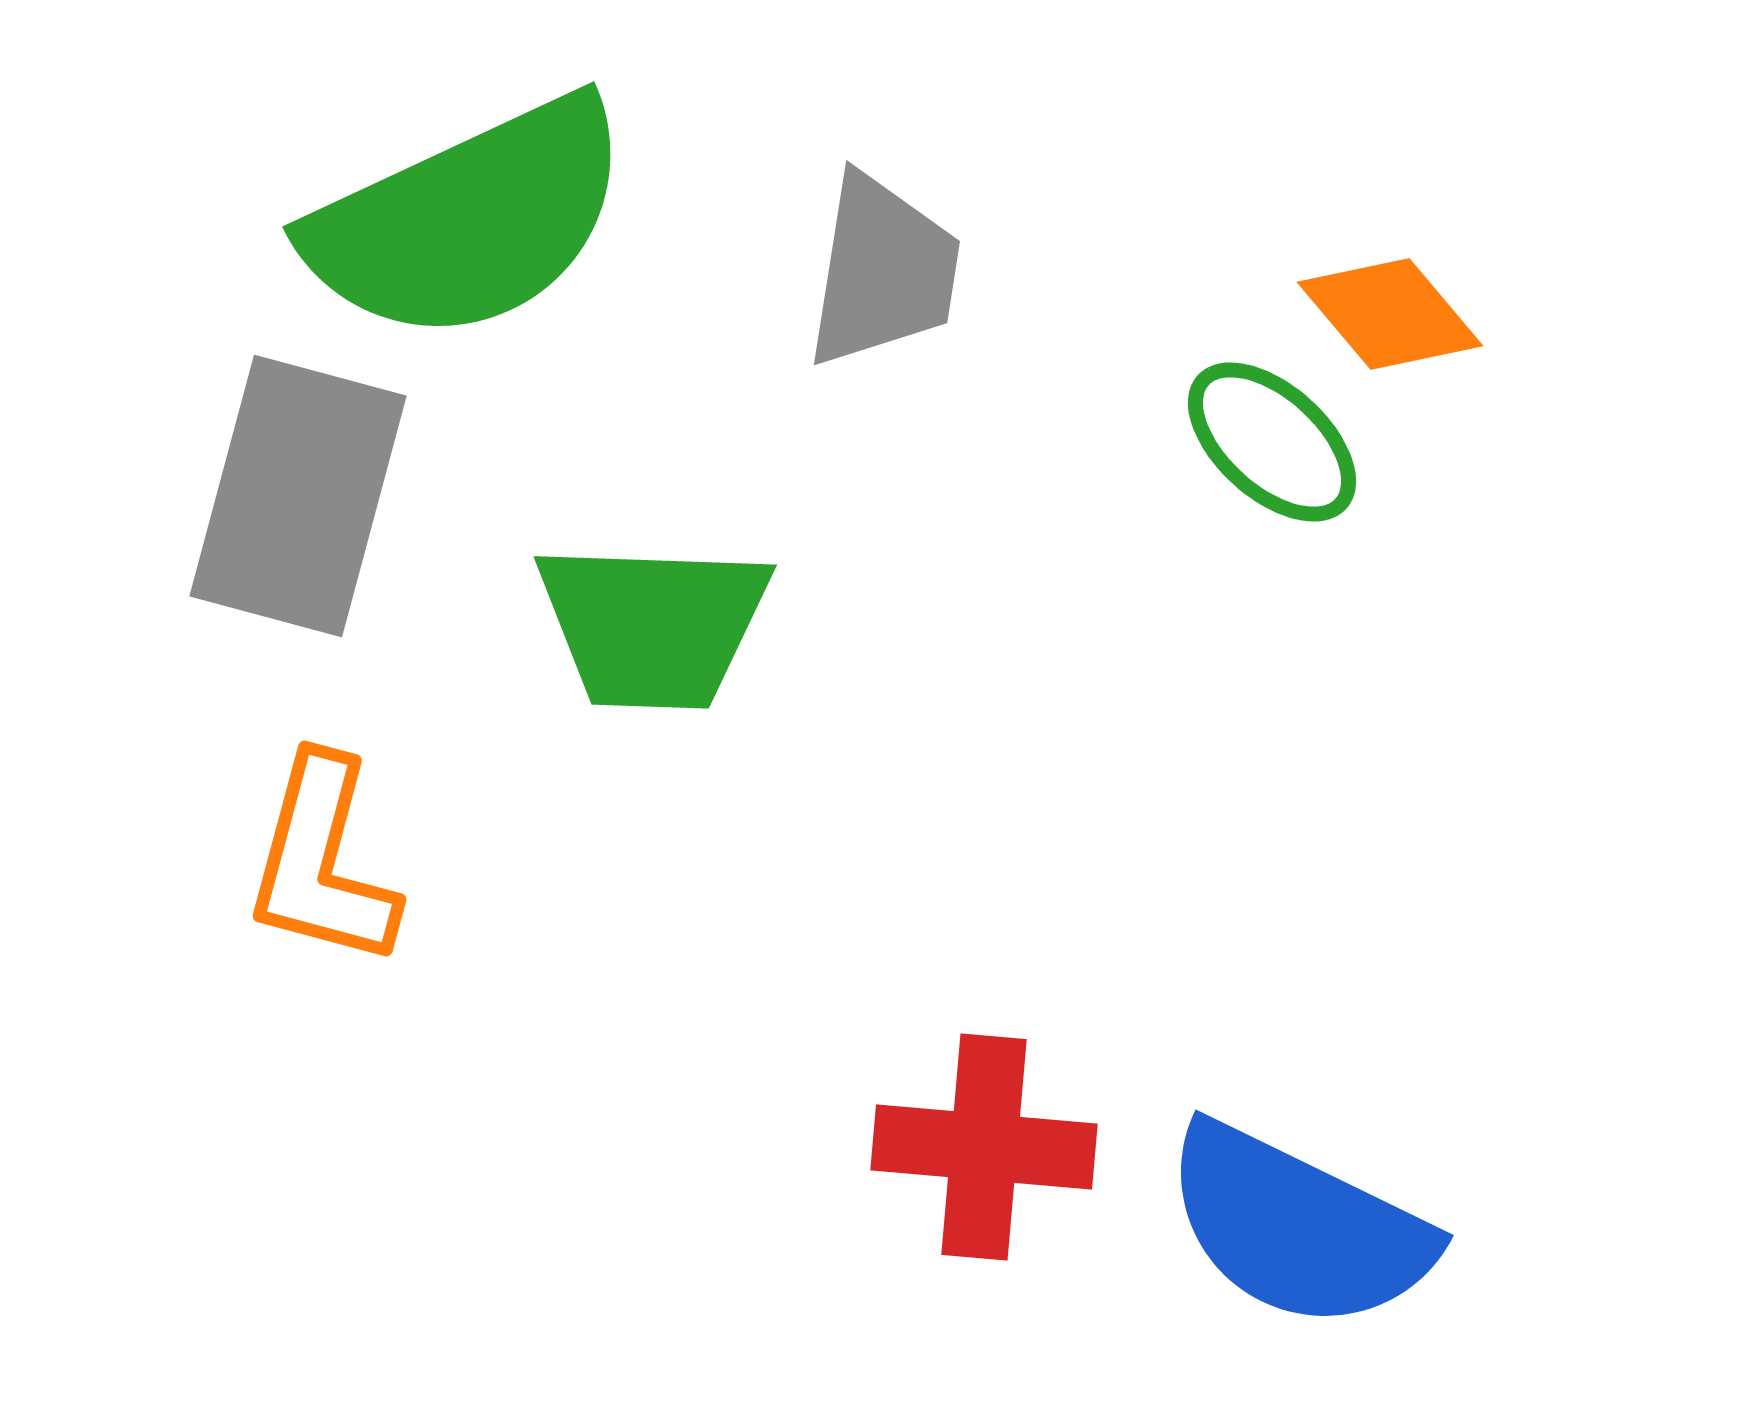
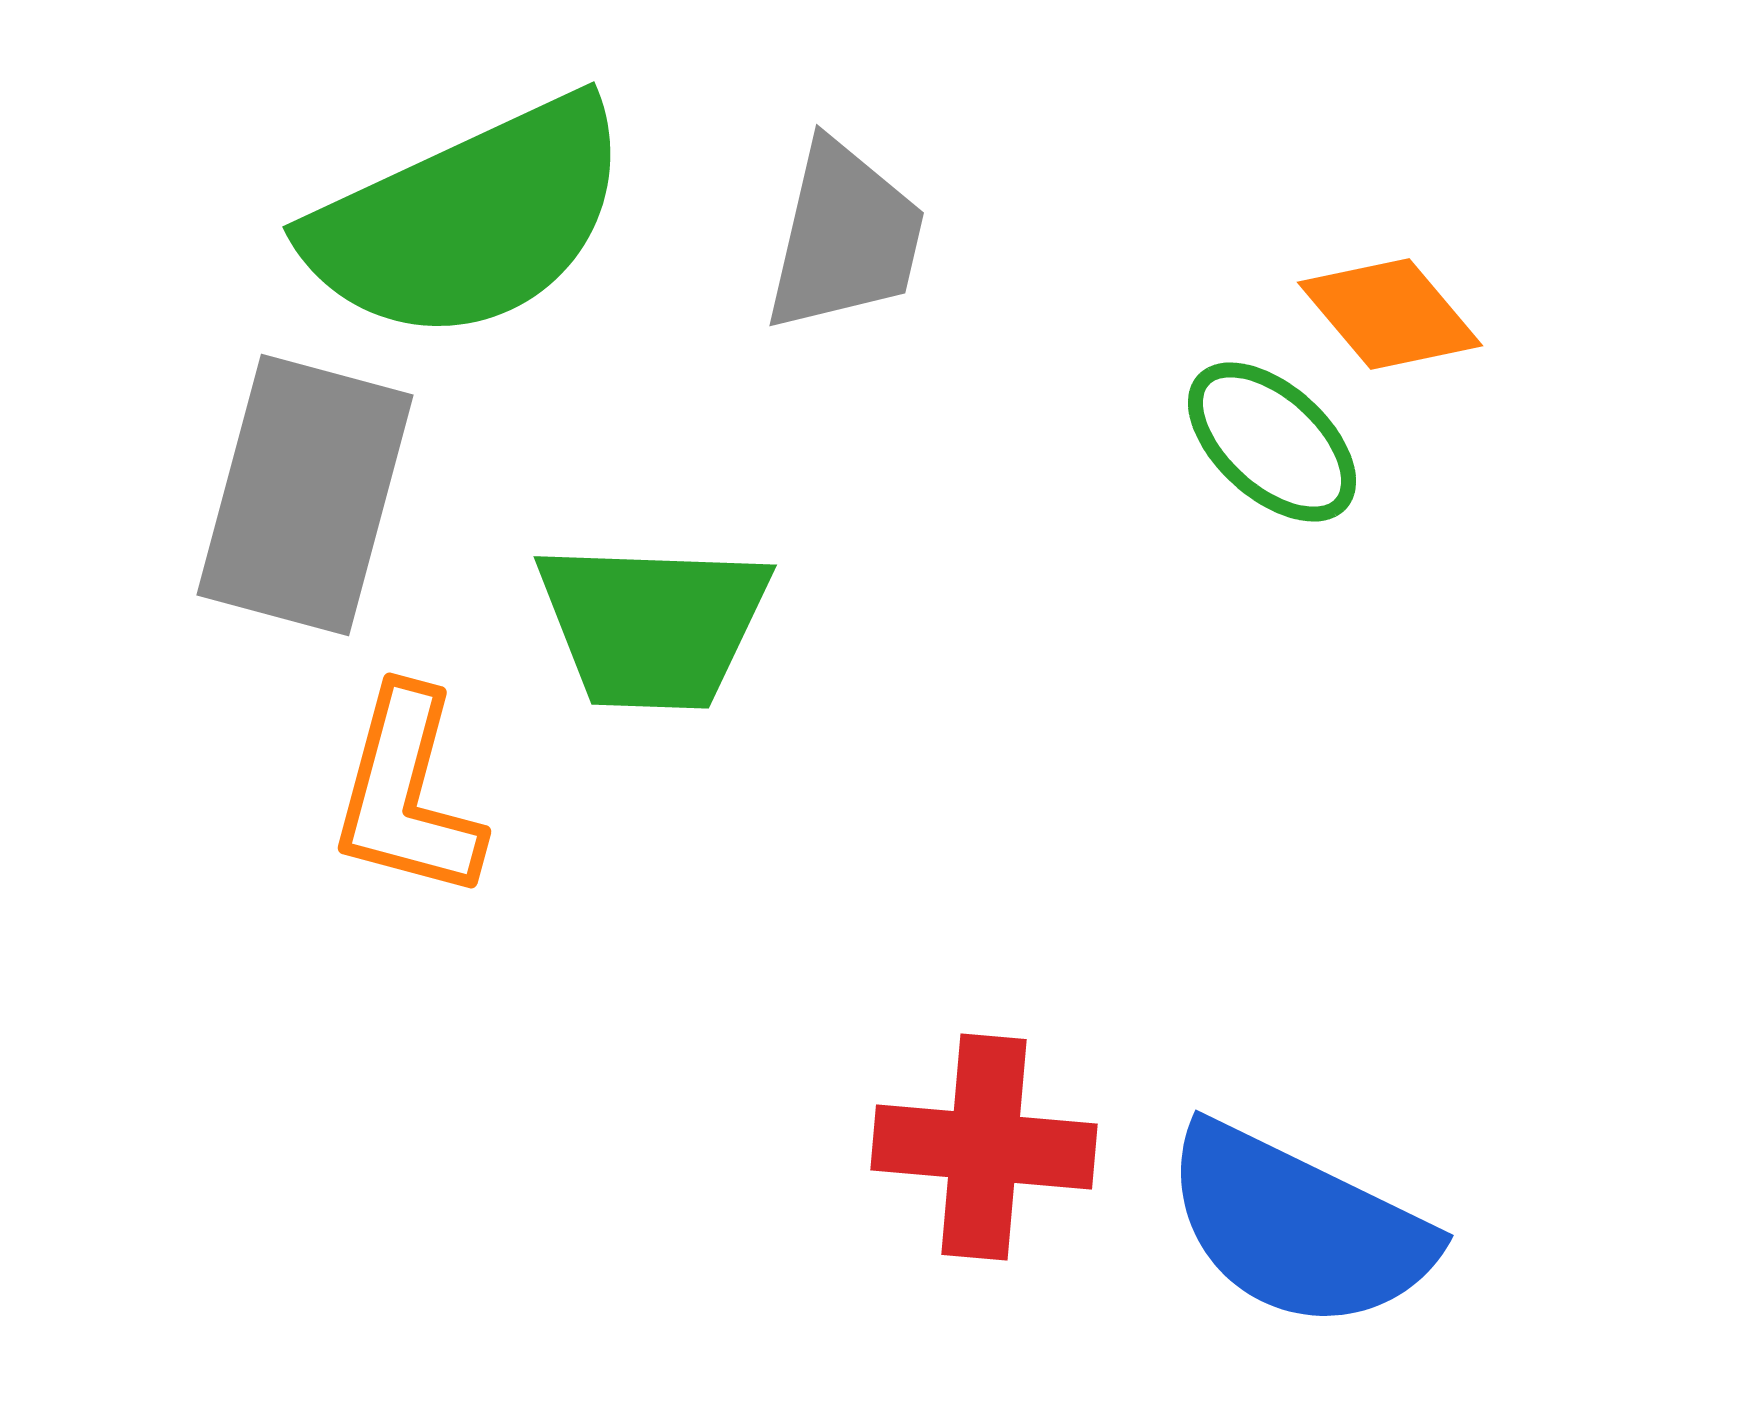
gray trapezoid: moved 38 px left, 34 px up; rotated 4 degrees clockwise
gray rectangle: moved 7 px right, 1 px up
orange L-shape: moved 85 px right, 68 px up
